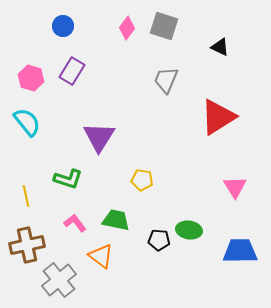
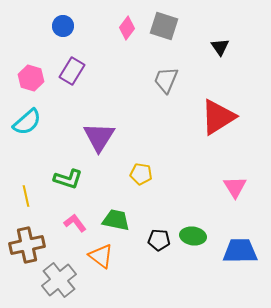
black triangle: rotated 30 degrees clockwise
cyan semicircle: rotated 88 degrees clockwise
yellow pentagon: moved 1 px left, 6 px up
green ellipse: moved 4 px right, 6 px down
